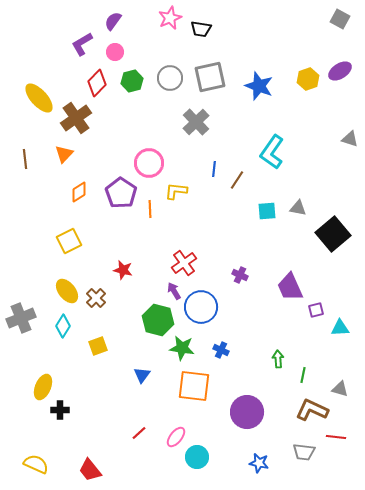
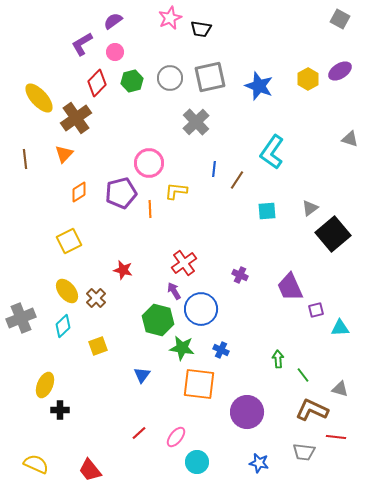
purple semicircle at (113, 21): rotated 18 degrees clockwise
yellow hexagon at (308, 79): rotated 10 degrees counterclockwise
purple pentagon at (121, 193): rotated 24 degrees clockwise
gray triangle at (298, 208): moved 12 px right; rotated 48 degrees counterclockwise
blue circle at (201, 307): moved 2 px down
cyan diamond at (63, 326): rotated 15 degrees clockwise
green line at (303, 375): rotated 49 degrees counterclockwise
orange square at (194, 386): moved 5 px right, 2 px up
yellow ellipse at (43, 387): moved 2 px right, 2 px up
cyan circle at (197, 457): moved 5 px down
